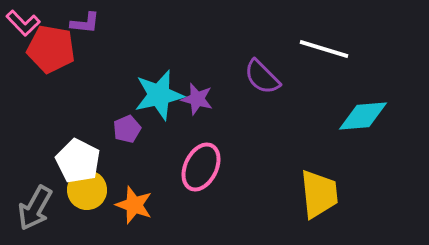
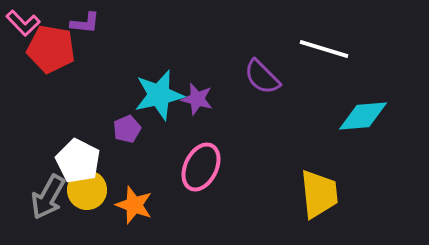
gray arrow: moved 13 px right, 11 px up
